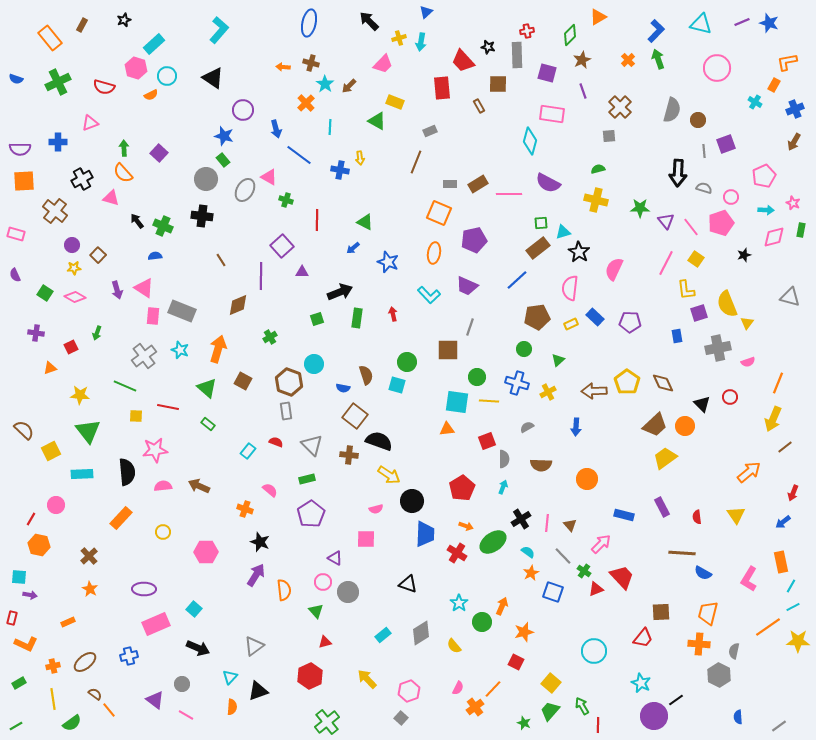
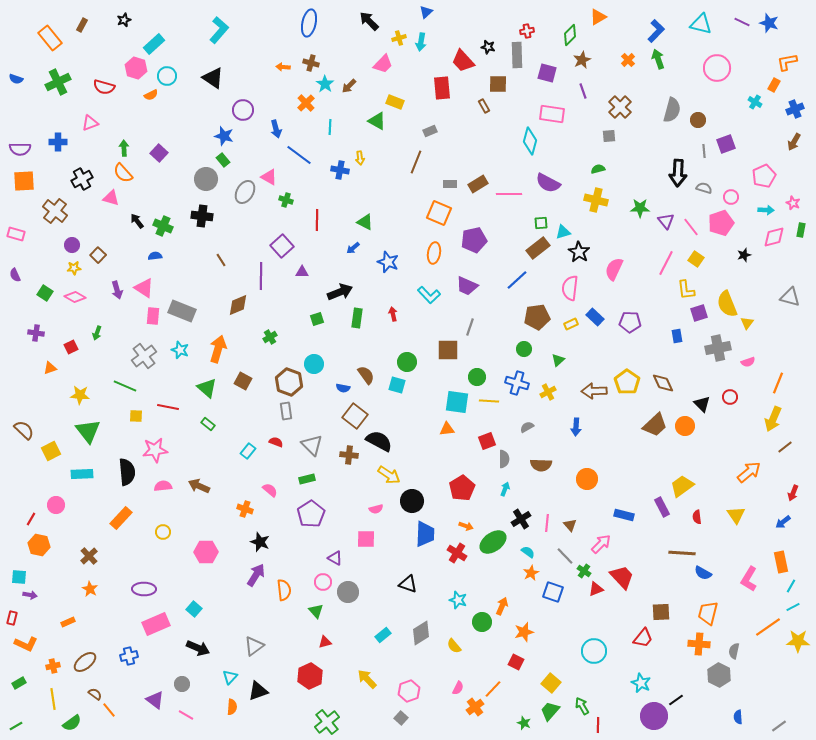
purple line at (742, 22): rotated 49 degrees clockwise
brown rectangle at (479, 106): moved 5 px right
gray ellipse at (245, 190): moved 2 px down
brown semicircle at (366, 375): rotated 18 degrees counterclockwise
black semicircle at (379, 441): rotated 8 degrees clockwise
yellow trapezoid at (665, 458): moved 17 px right, 28 px down
cyan arrow at (503, 487): moved 2 px right, 2 px down
gray line at (563, 556): moved 2 px right
cyan star at (459, 603): moved 1 px left, 3 px up; rotated 18 degrees counterclockwise
